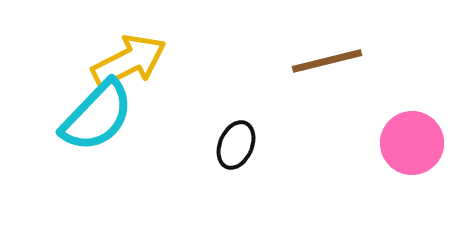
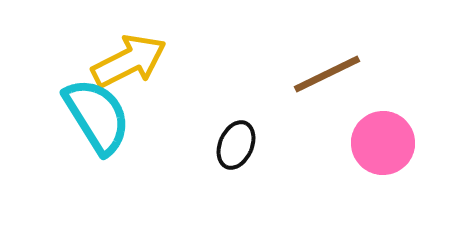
brown line: moved 13 px down; rotated 12 degrees counterclockwise
cyan semicircle: rotated 76 degrees counterclockwise
pink circle: moved 29 px left
